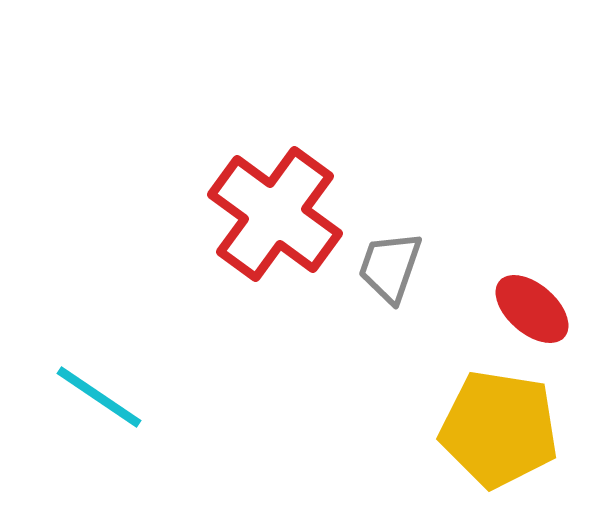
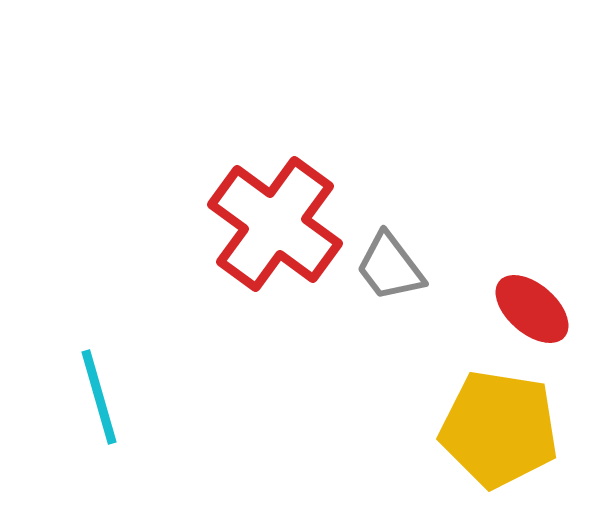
red cross: moved 10 px down
gray trapezoid: rotated 56 degrees counterclockwise
cyan line: rotated 40 degrees clockwise
